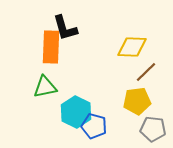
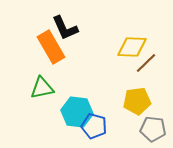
black L-shape: rotated 8 degrees counterclockwise
orange rectangle: rotated 32 degrees counterclockwise
brown line: moved 9 px up
green triangle: moved 3 px left, 1 px down
cyan hexagon: moved 1 px right; rotated 20 degrees counterclockwise
